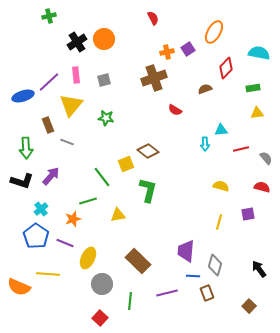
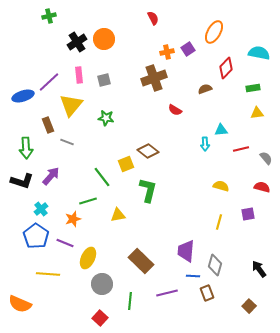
pink rectangle at (76, 75): moved 3 px right
brown rectangle at (138, 261): moved 3 px right
orange semicircle at (19, 287): moved 1 px right, 17 px down
